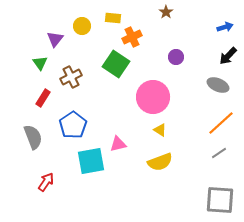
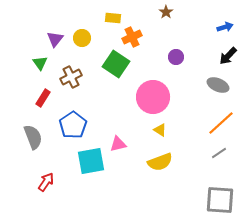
yellow circle: moved 12 px down
